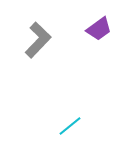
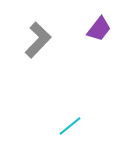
purple trapezoid: rotated 16 degrees counterclockwise
